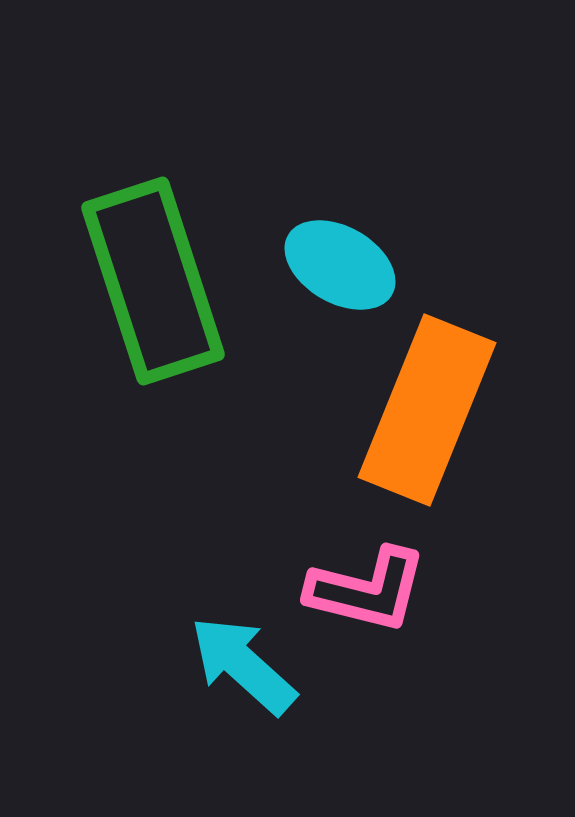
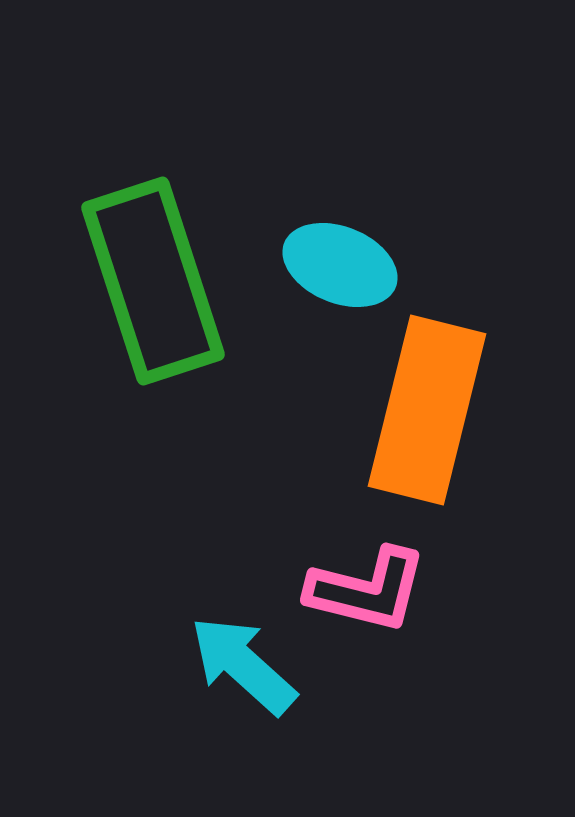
cyan ellipse: rotated 8 degrees counterclockwise
orange rectangle: rotated 8 degrees counterclockwise
